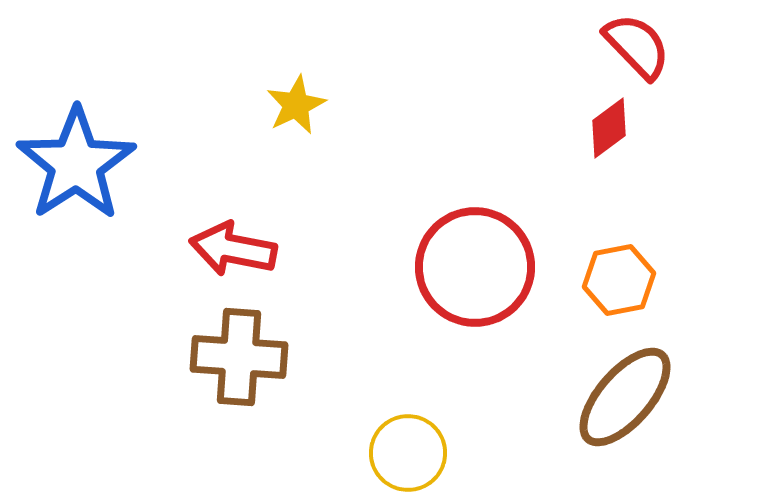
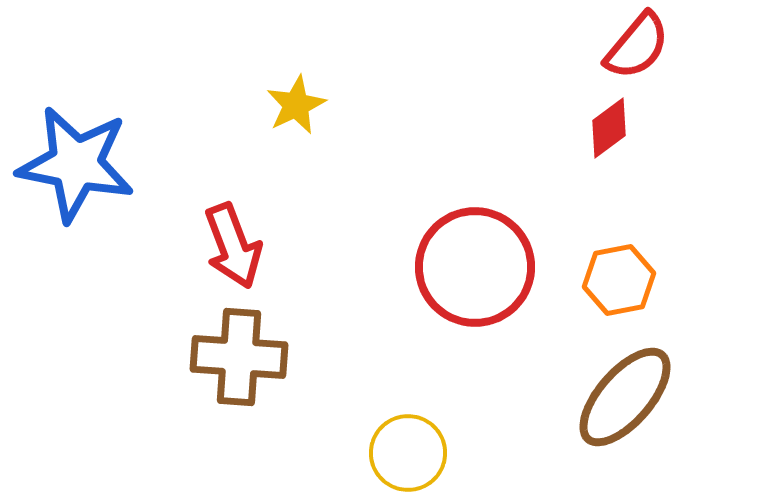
red semicircle: rotated 84 degrees clockwise
blue star: rotated 28 degrees counterclockwise
red arrow: moved 3 px up; rotated 122 degrees counterclockwise
